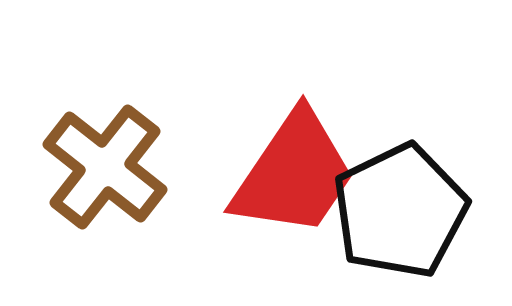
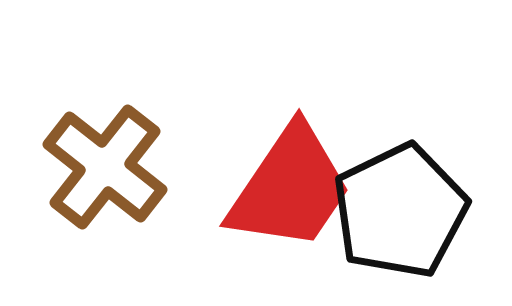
red trapezoid: moved 4 px left, 14 px down
